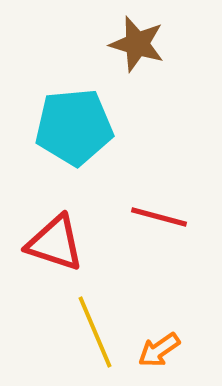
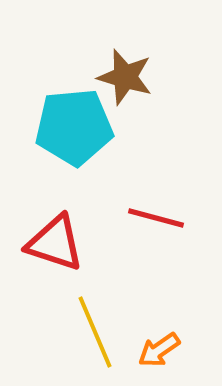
brown star: moved 12 px left, 33 px down
red line: moved 3 px left, 1 px down
